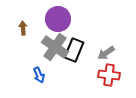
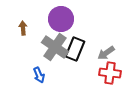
purple circle: moved 3 px right
black rectangle: moved 1 px right, 1 px up
red cross: moved 1 px right, 2 px up
